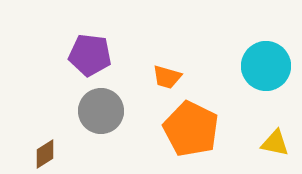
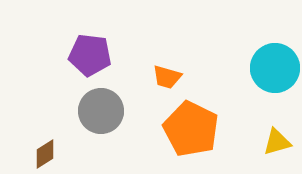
cyan circle: moved 9 px right, 2 px down
yellow triangle: moved 2 px right, 1 px up; rotated 28 degrees counterclockwise
